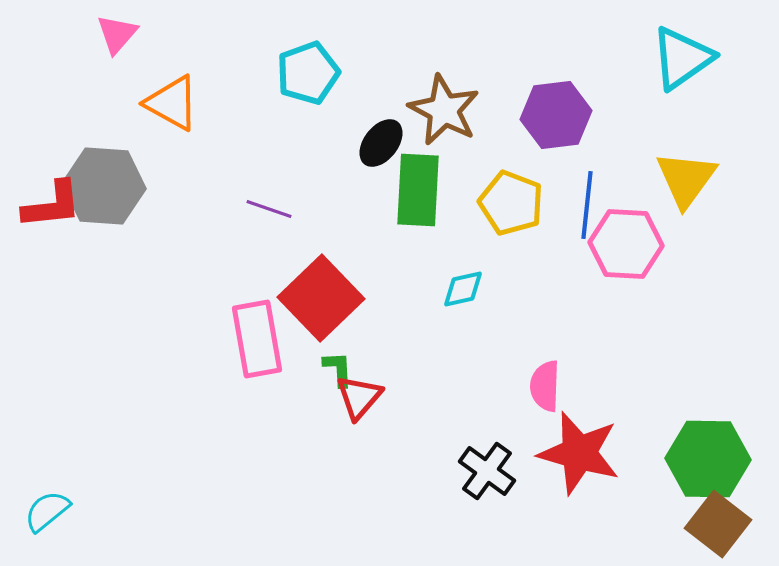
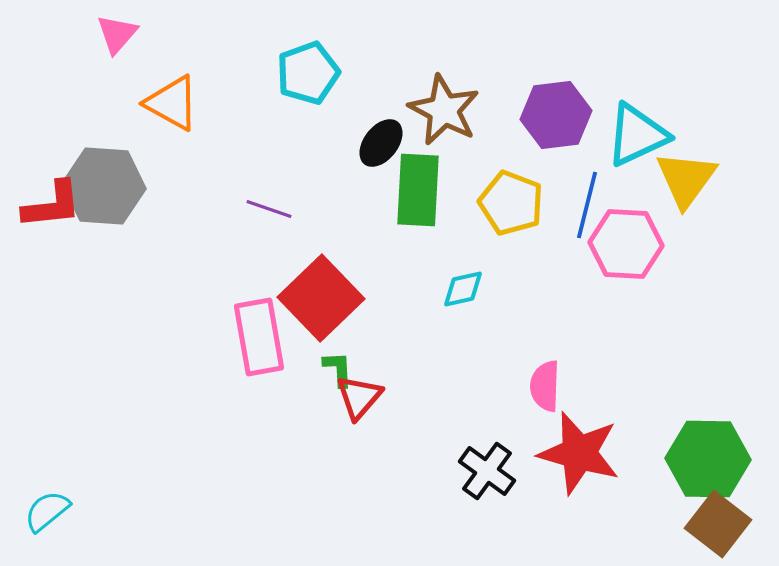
cyan triangle: moved 45 px left, 77 px down; rotated 10 degrees clockwise
blue line: rotated 8 degrees clockwise
pink rectangle: moved 2 px right, 2 px up
